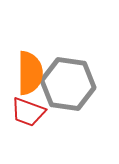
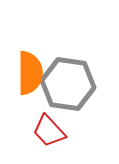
red trapezoid: moved 21 px right, 19 px down; rotated 27 degrees clockwise
